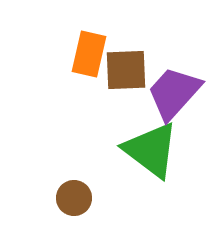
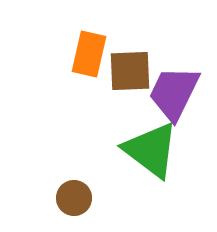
brown square: moved 4 px right, 1 px down
purple trapezoid: rotated 16 degrees counterclockwise
